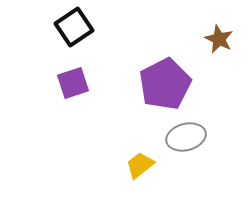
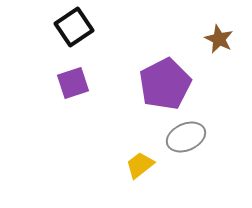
gray ellipse: rotated 9 degrees counterclockwise
